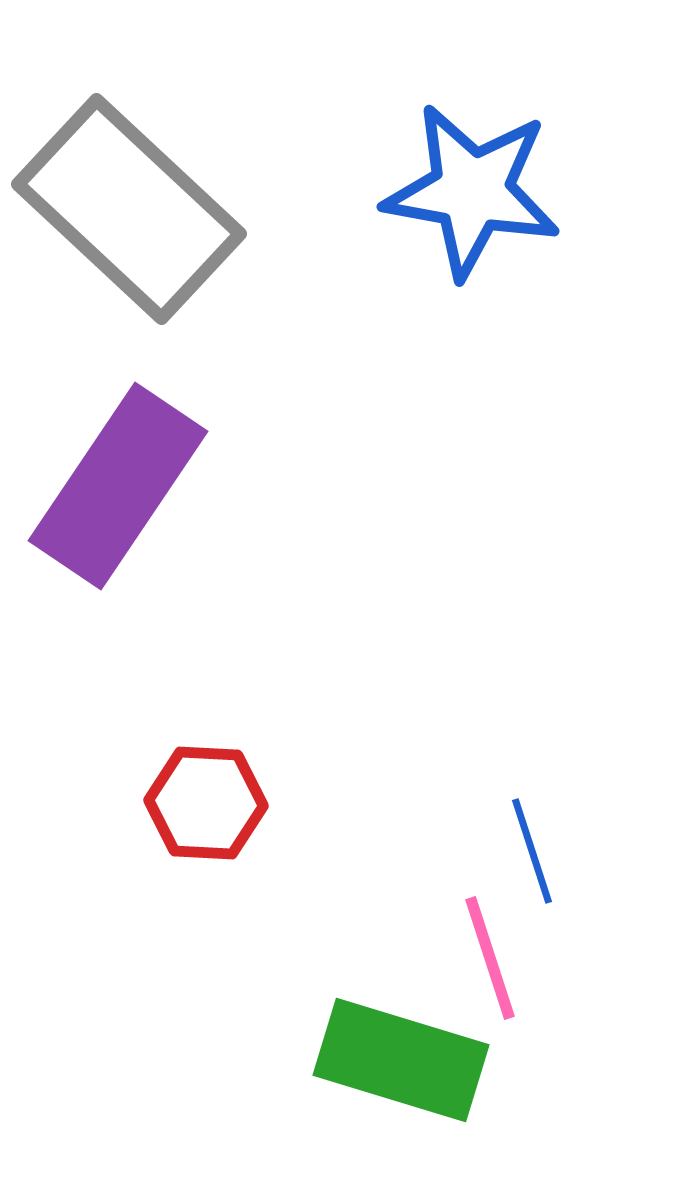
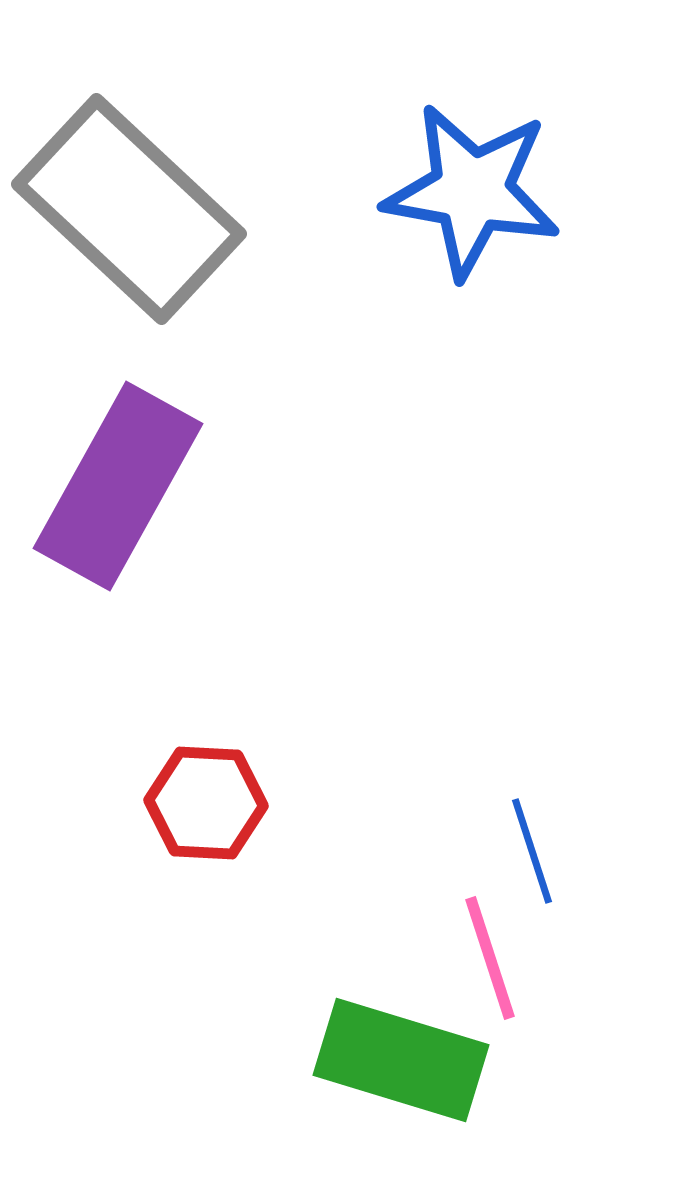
purple rectangle: rotated 5 degrees counterclockwise
